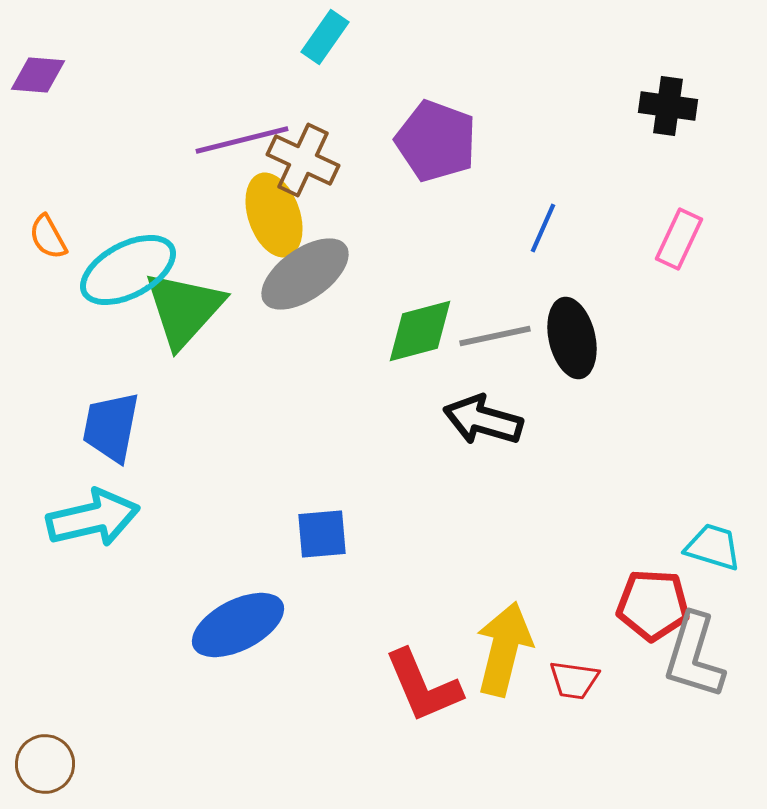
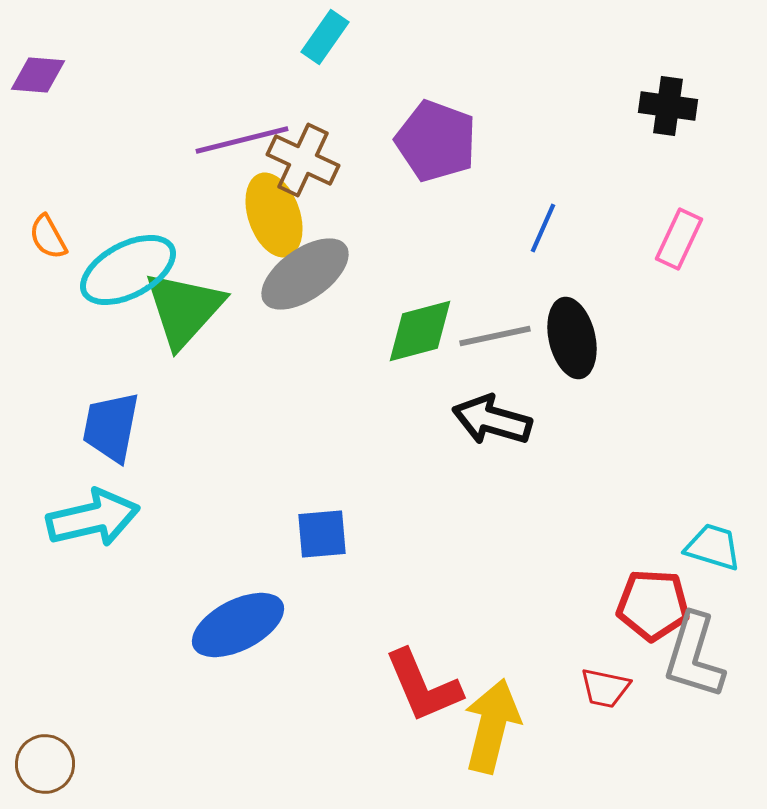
black arrow: moved 9 px right
yellow arrow: moved 12 px left, 77 px down
red trapezoid: moved 31 px right, 8 px down; rotated 4 degrees clockwise
